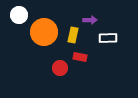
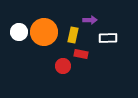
white circle: moved 17 px down
red rectangle: moved 1 px right, 3 px up
red circle: moved 3 px right, 2 px up
